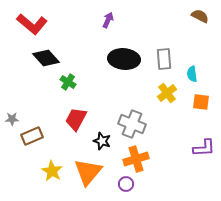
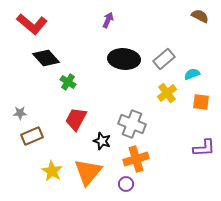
gray rectangle: rotated 55 degrees clockwise
cyan semicircle: rotated 77 degrees clockwise
gray star: moved 8 px right, 6 px up
